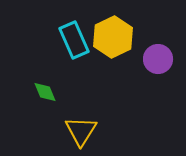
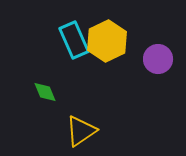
yellow hexagon: moved 6 px left, 4 px down
yellow triangle: rotated 24 degrees clockwise
